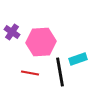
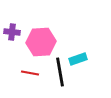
purple cross: rotated 28 degrees counterclockwise
